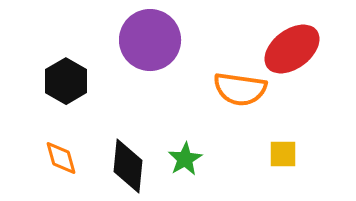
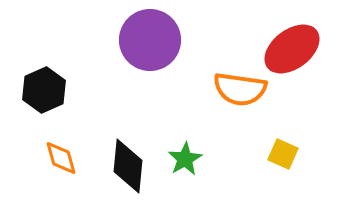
black hexagon: moved 22 px left, 9 px down; rotated 6 degrees clockwise
yellow square: rotated 24 degrees clockwise
